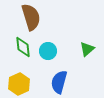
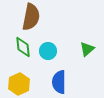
brown semicircle: rotated 28 degrees clockwise
blue semicircle: rotated 15 degrees counterclockwise
